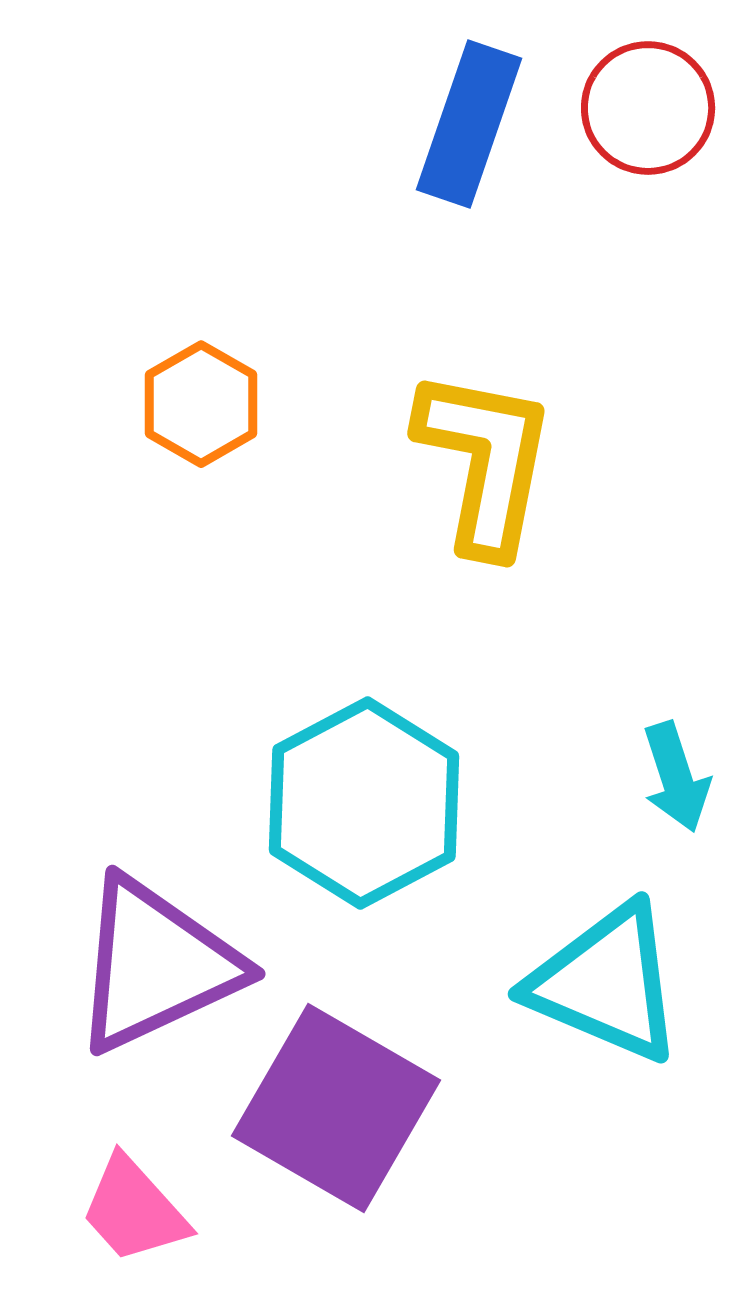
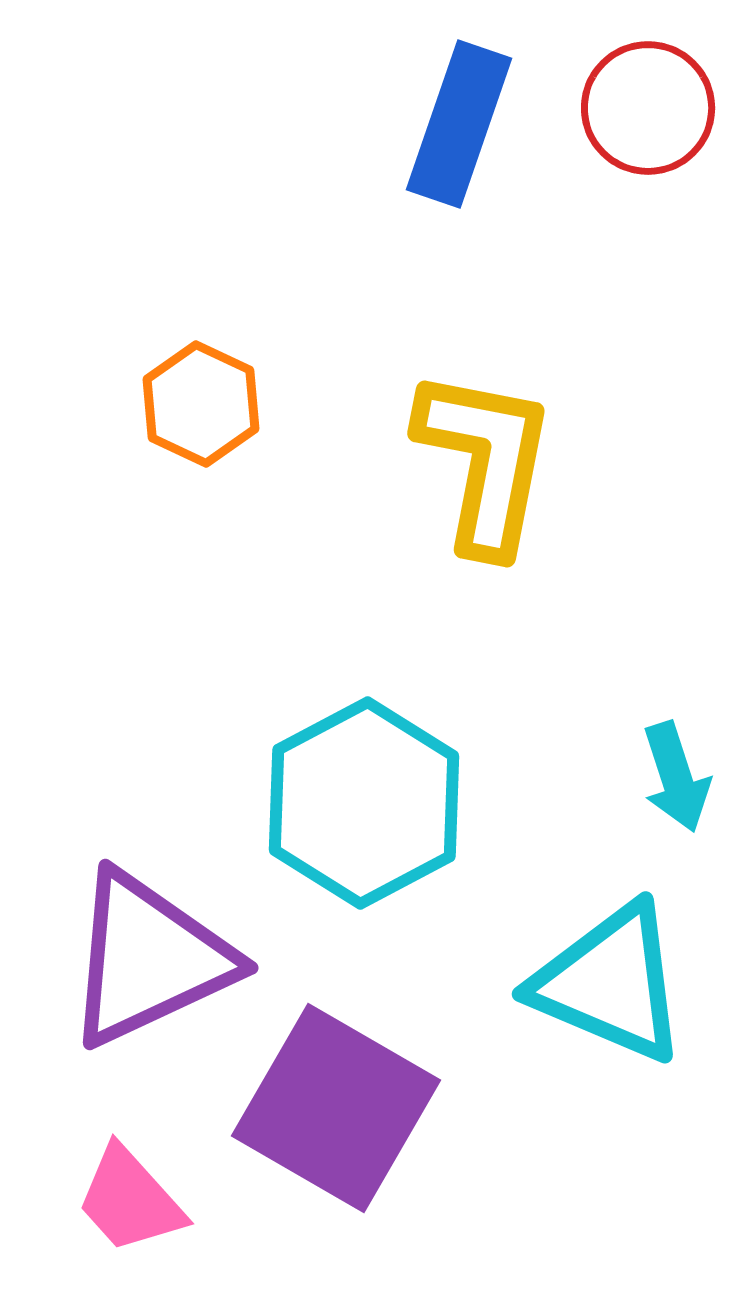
blue rectangle: moved 10 px left
orange hexagon: rotated 5 degrees counterclockwise
purple triangle: moved 7 px left, 6 px up
cyan triangle: moved 4 px right
pink trapezoid: moved 4 px left, 10 px up
